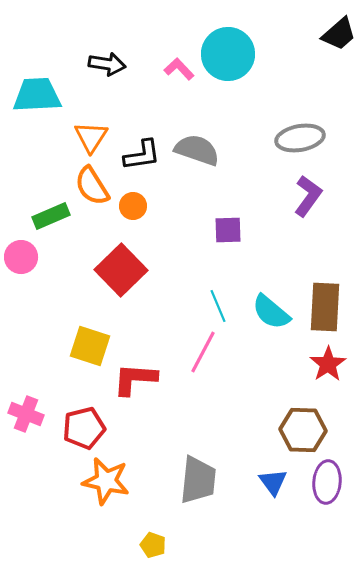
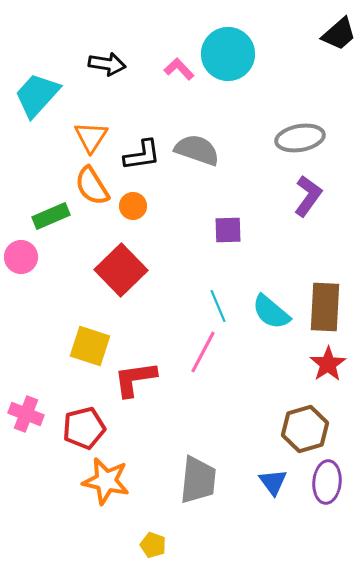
cyan trapezoid: rotated 45 degrees counterclockwise
red L-shape: rotated 12 degrees counterclockwise
brown hexagon: moved 2 px right, 1 px up; rotated 18 degrees counterclockwise
